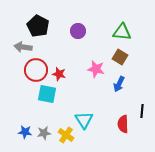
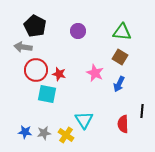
black pentagon: moved 3 px left
pink star: moved 1 px left, 4 px down; rotated 12 degrees clockwise
